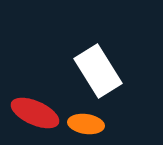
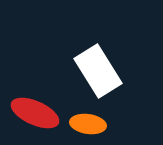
orange ellipse: moved 2 px right
